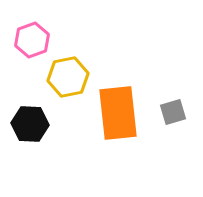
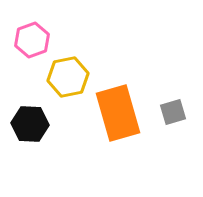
orange rectangle: rotated 10 degrees counterclockwise
